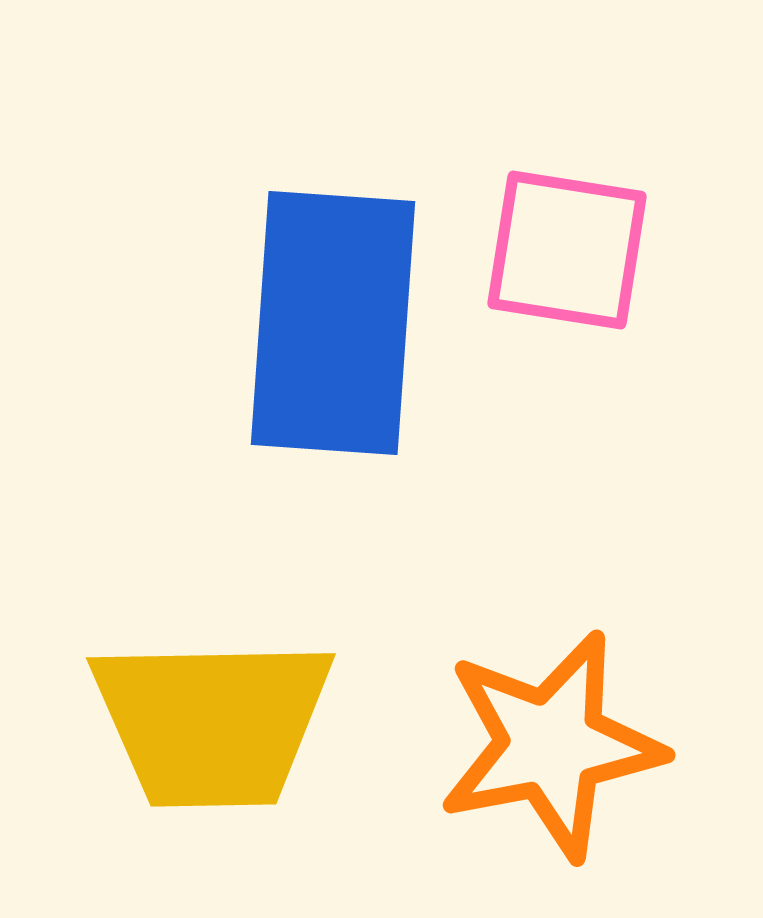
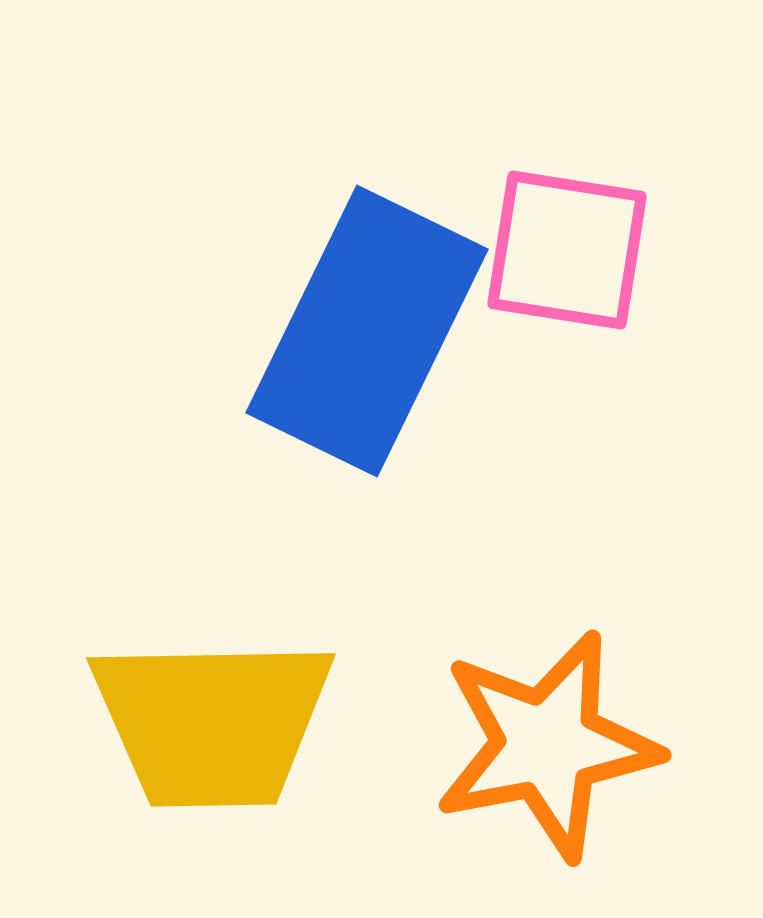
blue rectangle: moved 34 px right, 8 px down; rotated 22 degrees clockwise
orange star: moved 4 px left
